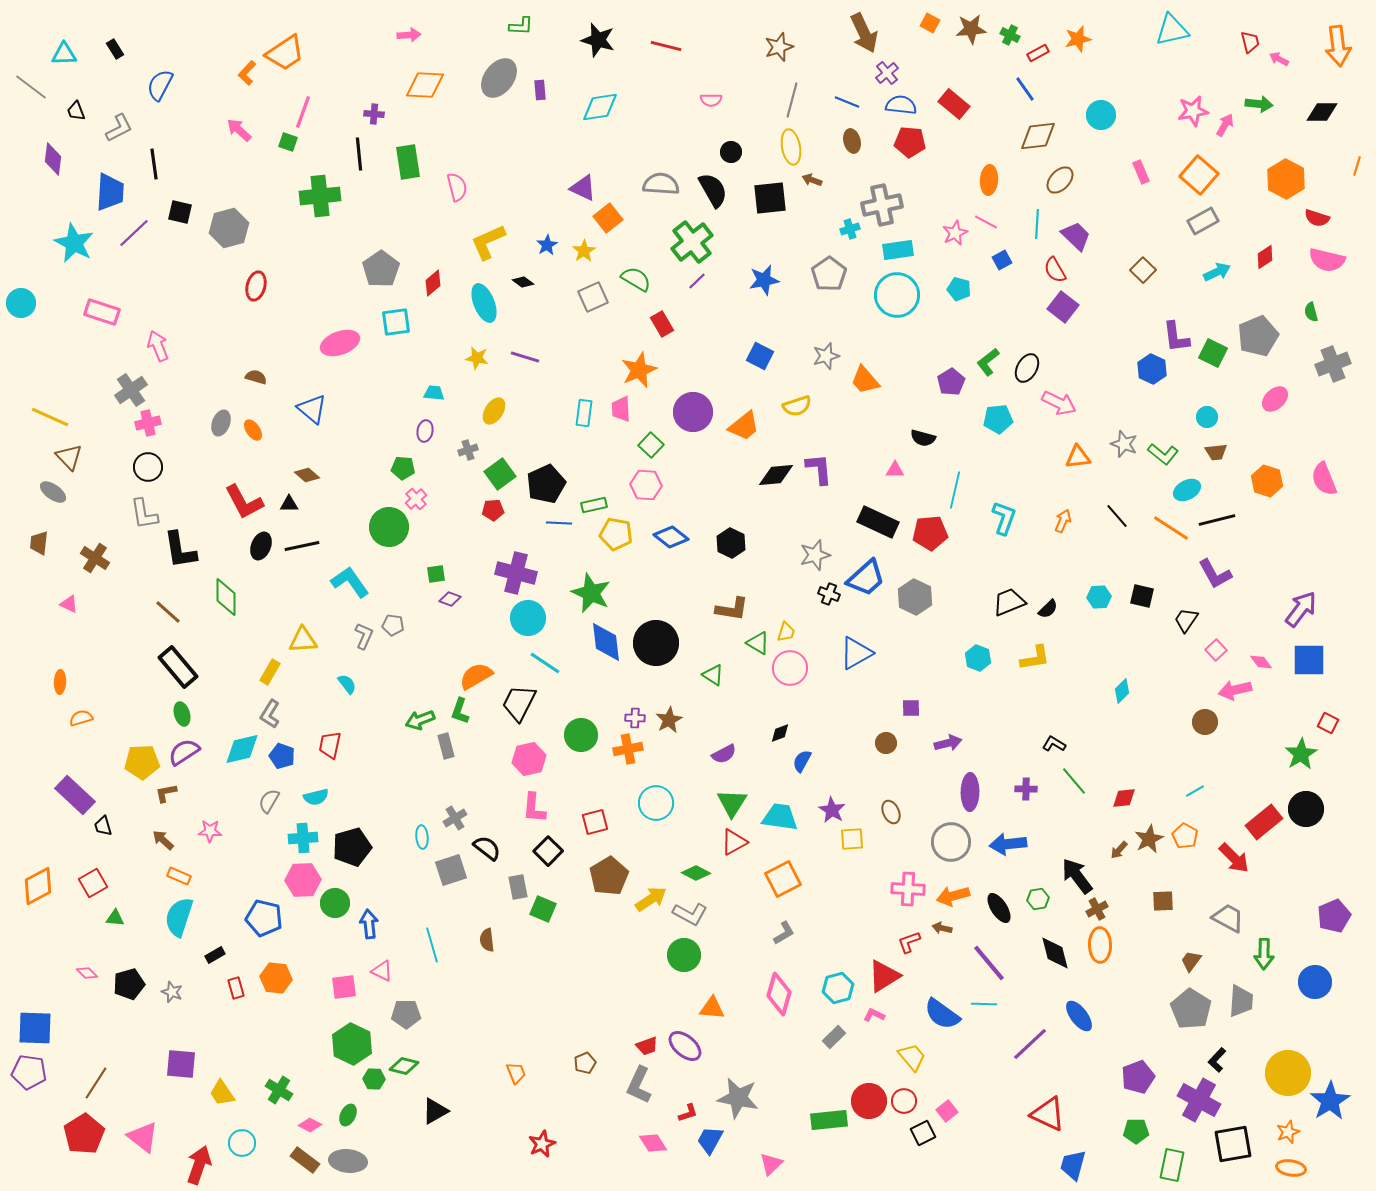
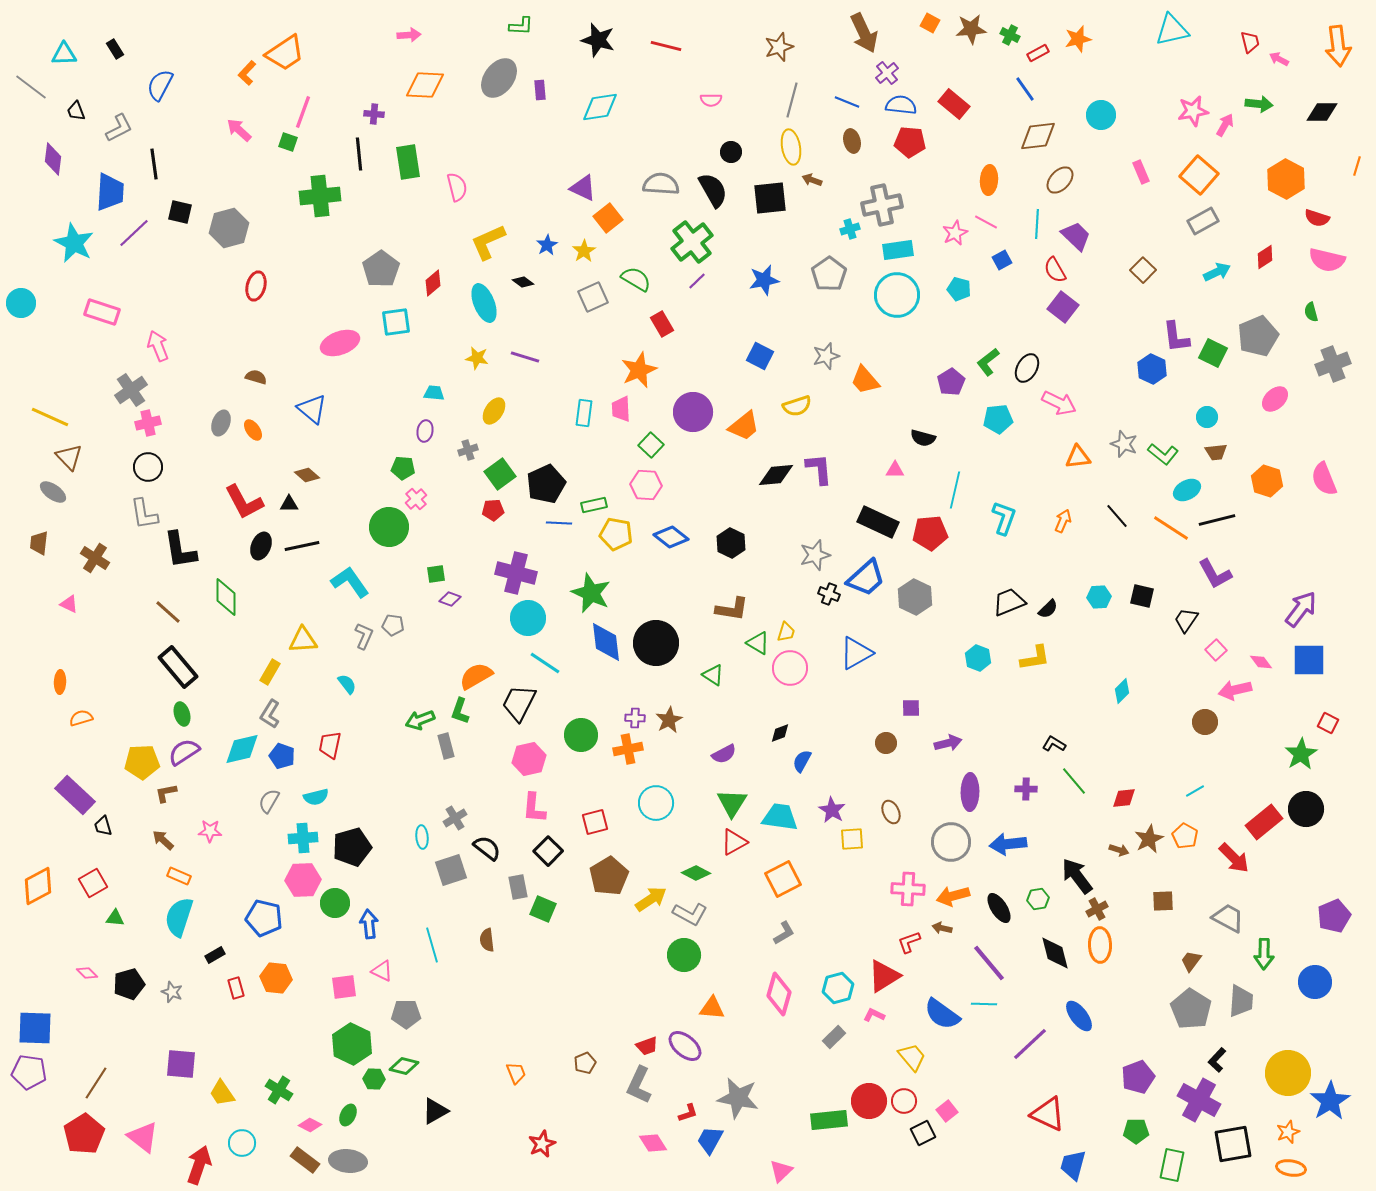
brown arrow at (1119, 850): rotated 114 degrees counterclockwise
pink triangle at (771, 1164): moved 10 px right, 7 px down
